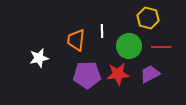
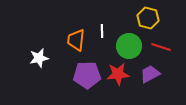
red line: rotated 18 degrees clockwise
